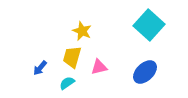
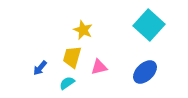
yellow star: moved 1 px right, 1 px up
